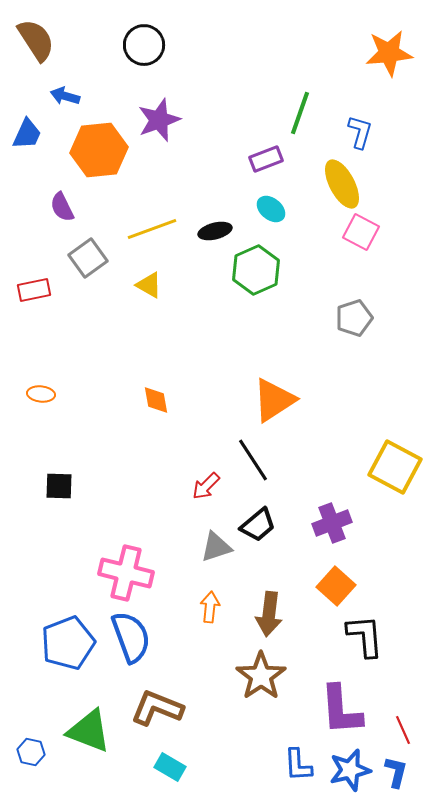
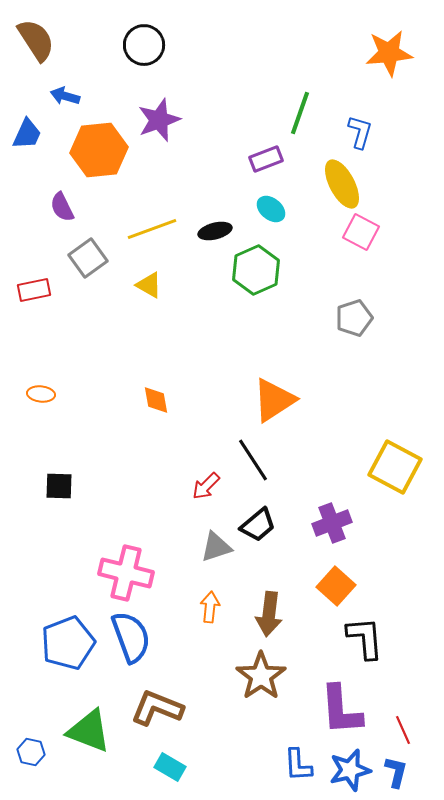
black L-shape at (365, 636): moved 2 px down
